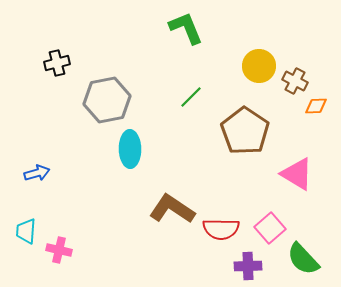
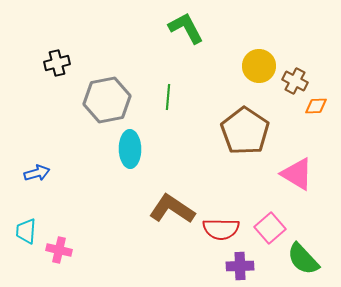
green L-shape: rotated 6 degrees counterclockwise
green line: moved 23 px left; rotated 40 degrees counterclockwise
purple cross: moved 8 px left
